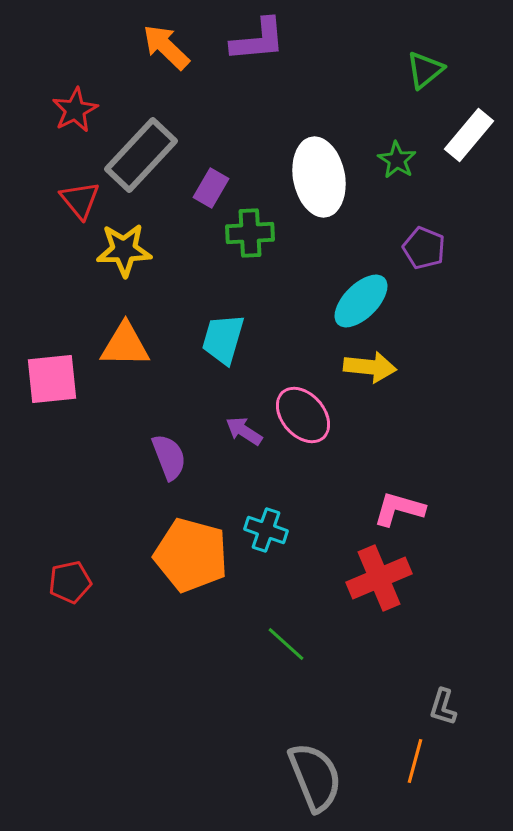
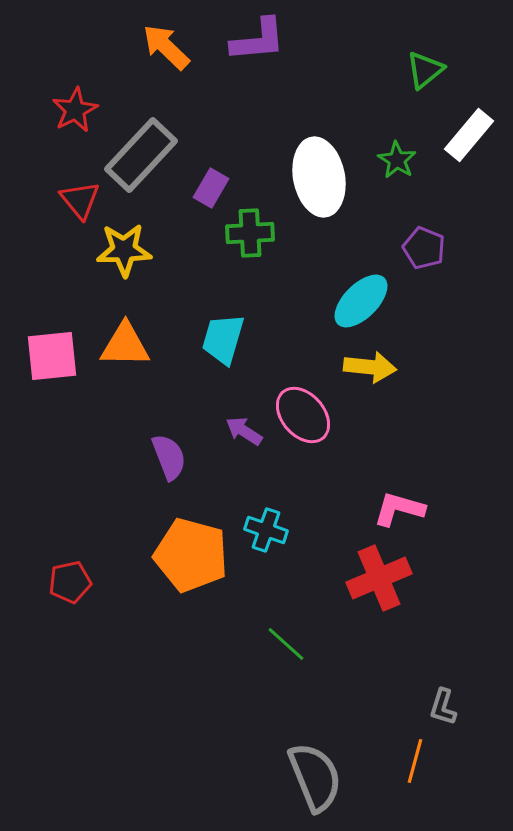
pink square: moved 23 px up
